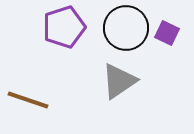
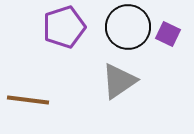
black circle: moved 2 px right, 1 px up
purple square: moved 1 px right, 1 px down
brown line: rotated 12 degrees counterclockwise
